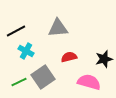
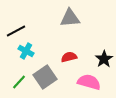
gray triangle: moved 12 px right, 10 px up
black star: rotated 18 degrees counterclockwise
gray square: moved 2 px right
green line: rotated 21 degrees counterclockwise
